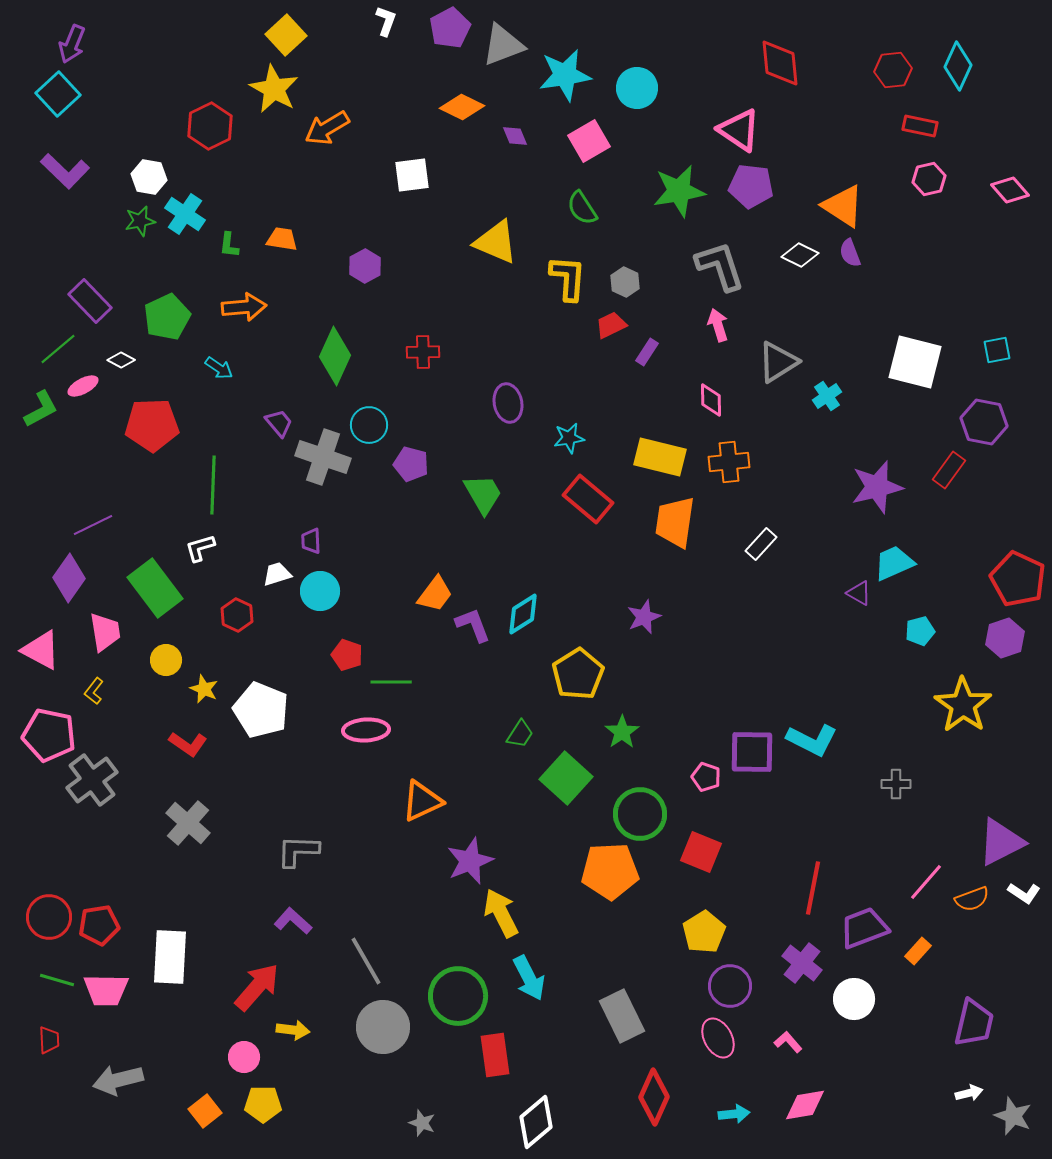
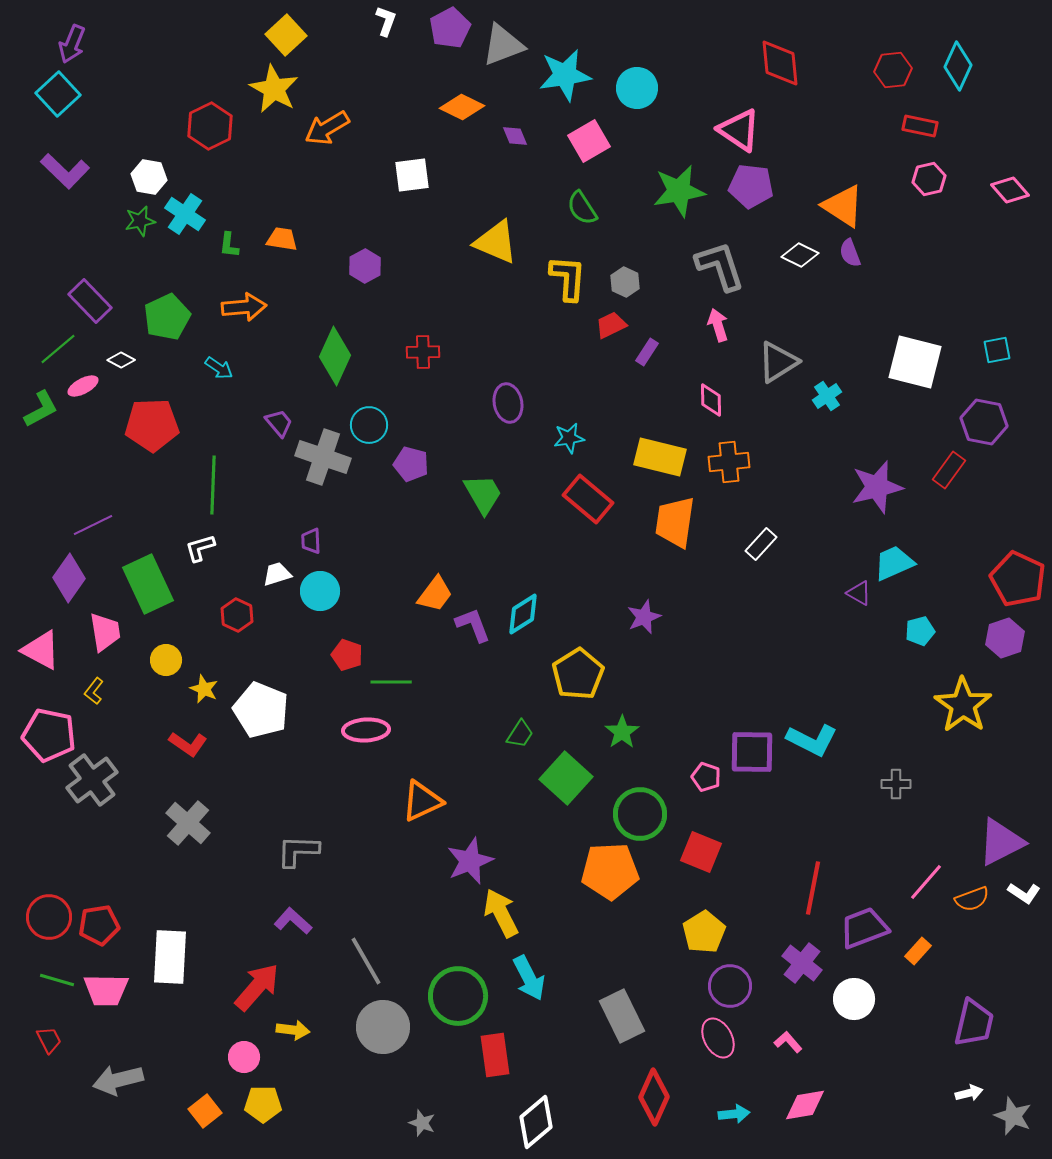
green rectangle at (155, 588): moved 7 px left, 4 px up; rotated 12 degrees clockwise
red trapezoid at (49, 1040): rotated 24 degrees counterclockwise
